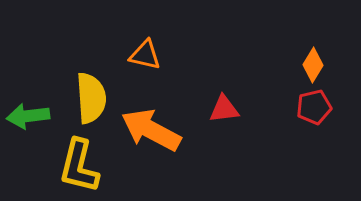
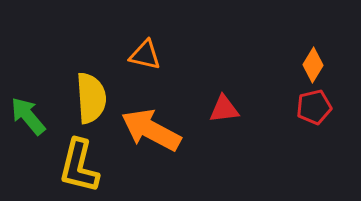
green arrow: rotated 57 degrees clockwise
